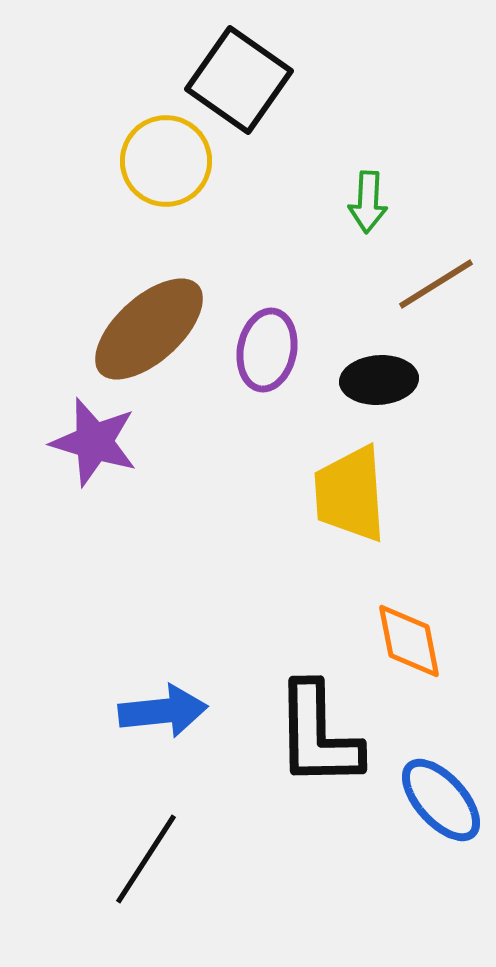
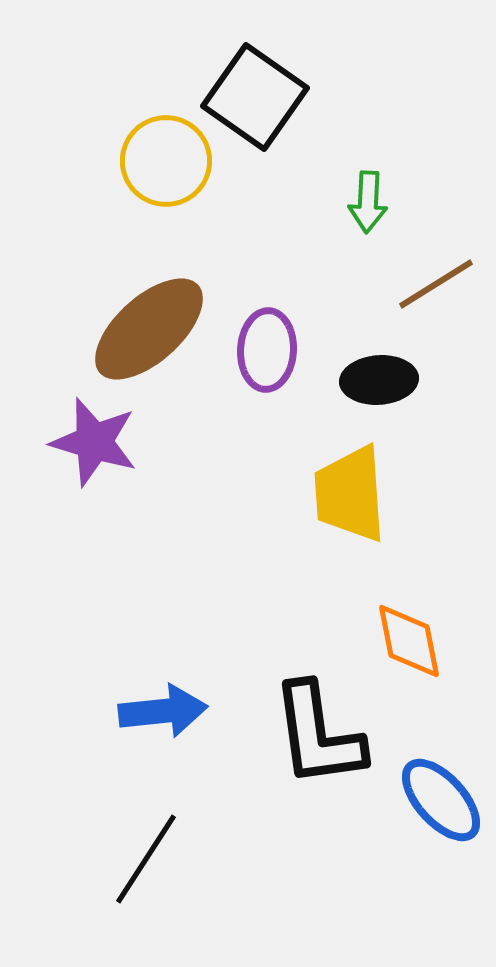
black square: moved 16 px right, 17 px down
purple ellipse: rotated 8 degrees counterclockwise
black L-shape: rotated 7 degrees counterclockwise
